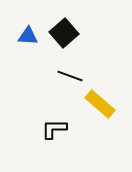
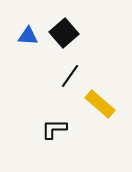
black line: rotated 75 degrees counterclockwise
